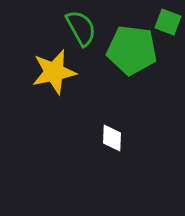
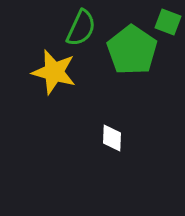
green semicircle: rotated 54 degrees clockwise
green pentagon: rotated 27 degrees clockwise
yellow star: rotated 27 degrees clockwise
